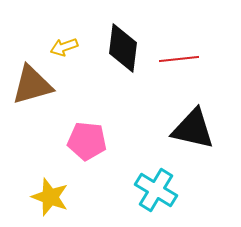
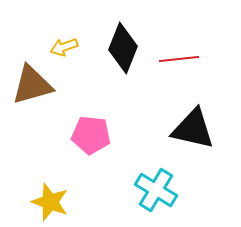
black diamond: rotated 15 degrees clockwise
pink pentagon: moved 4 px right, 6 px up
yellow star: moved 5 px down
